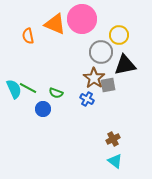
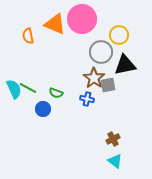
blue cross: rotated 16 degrees counterclockwise
